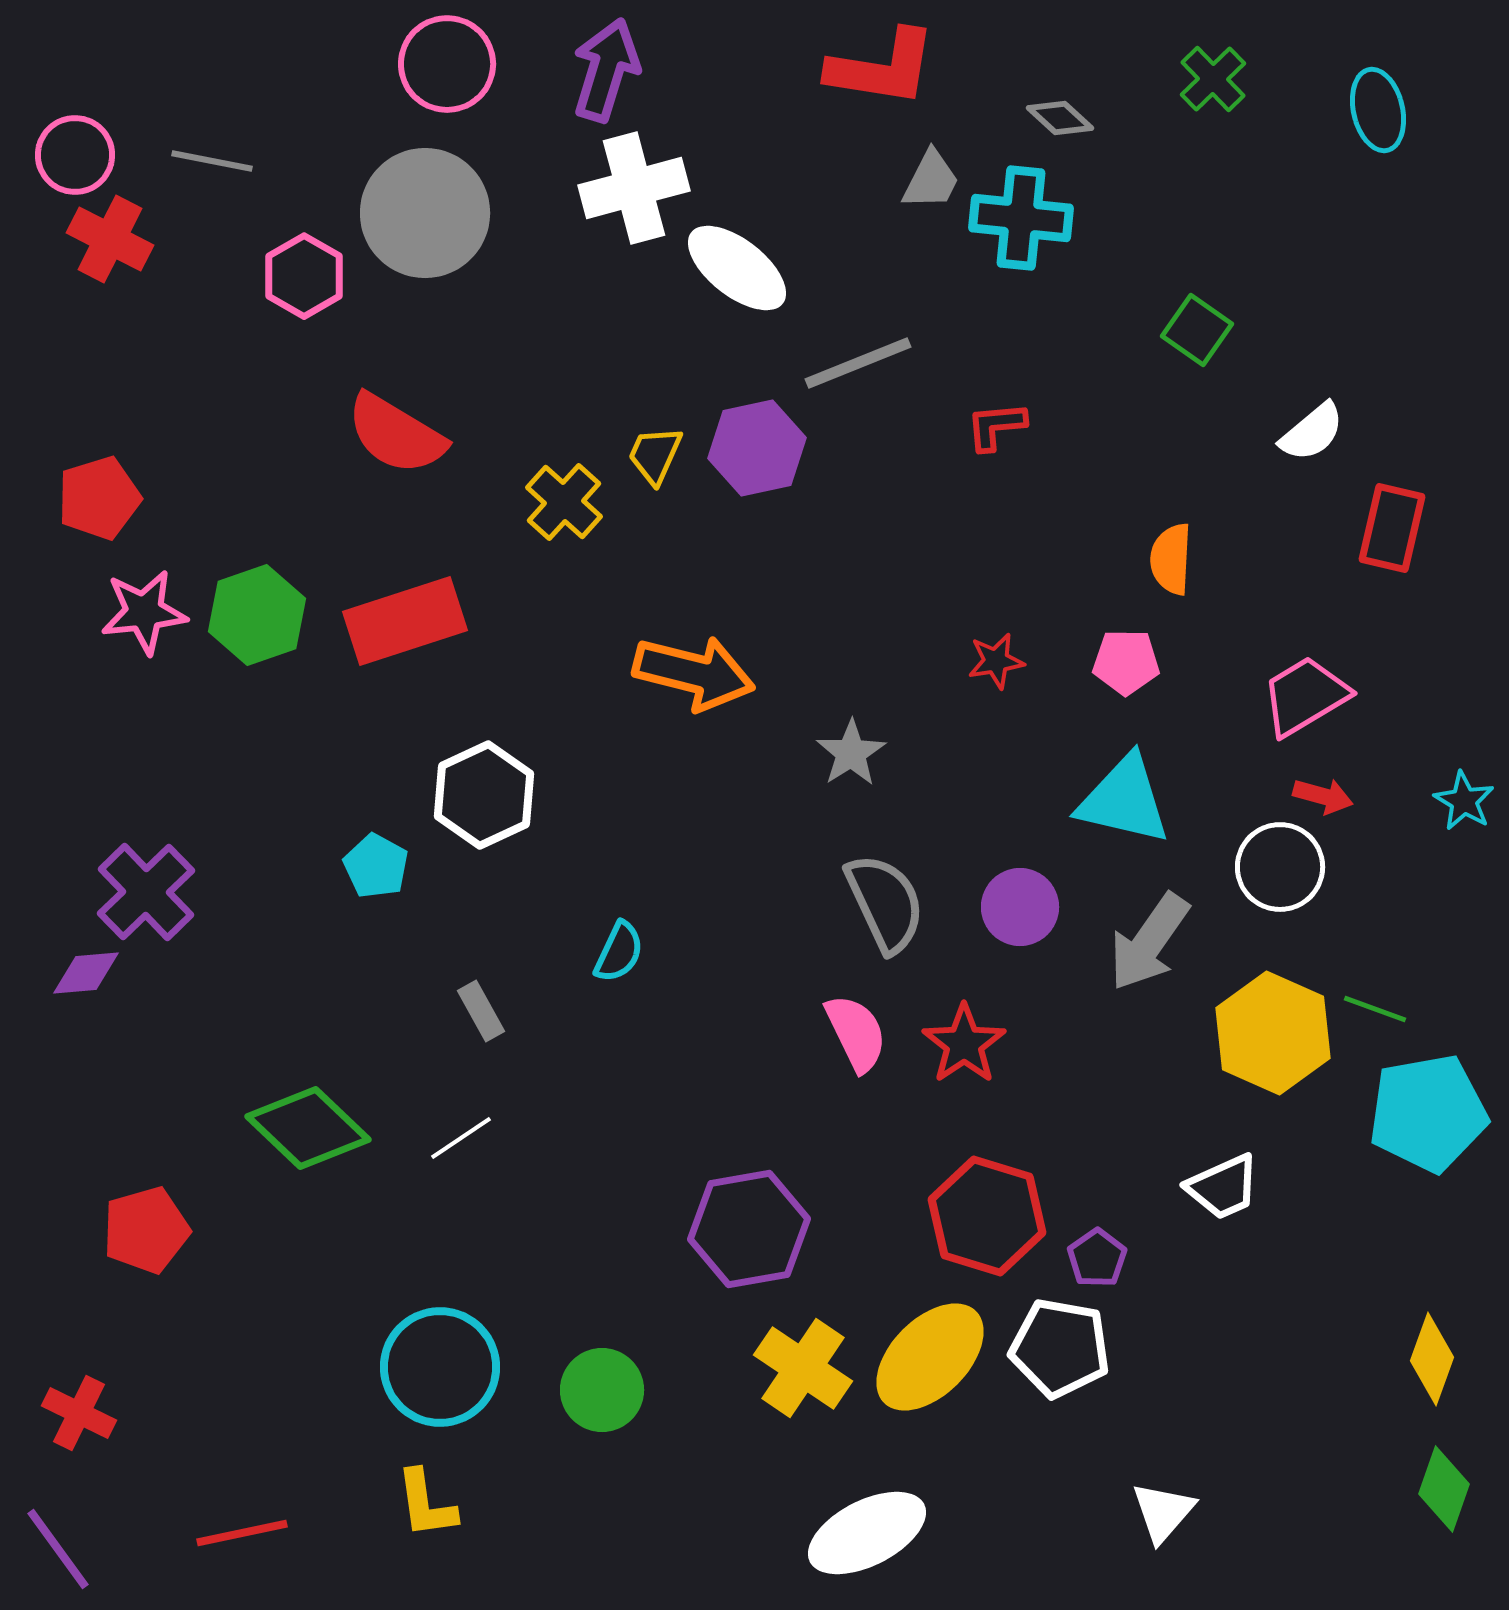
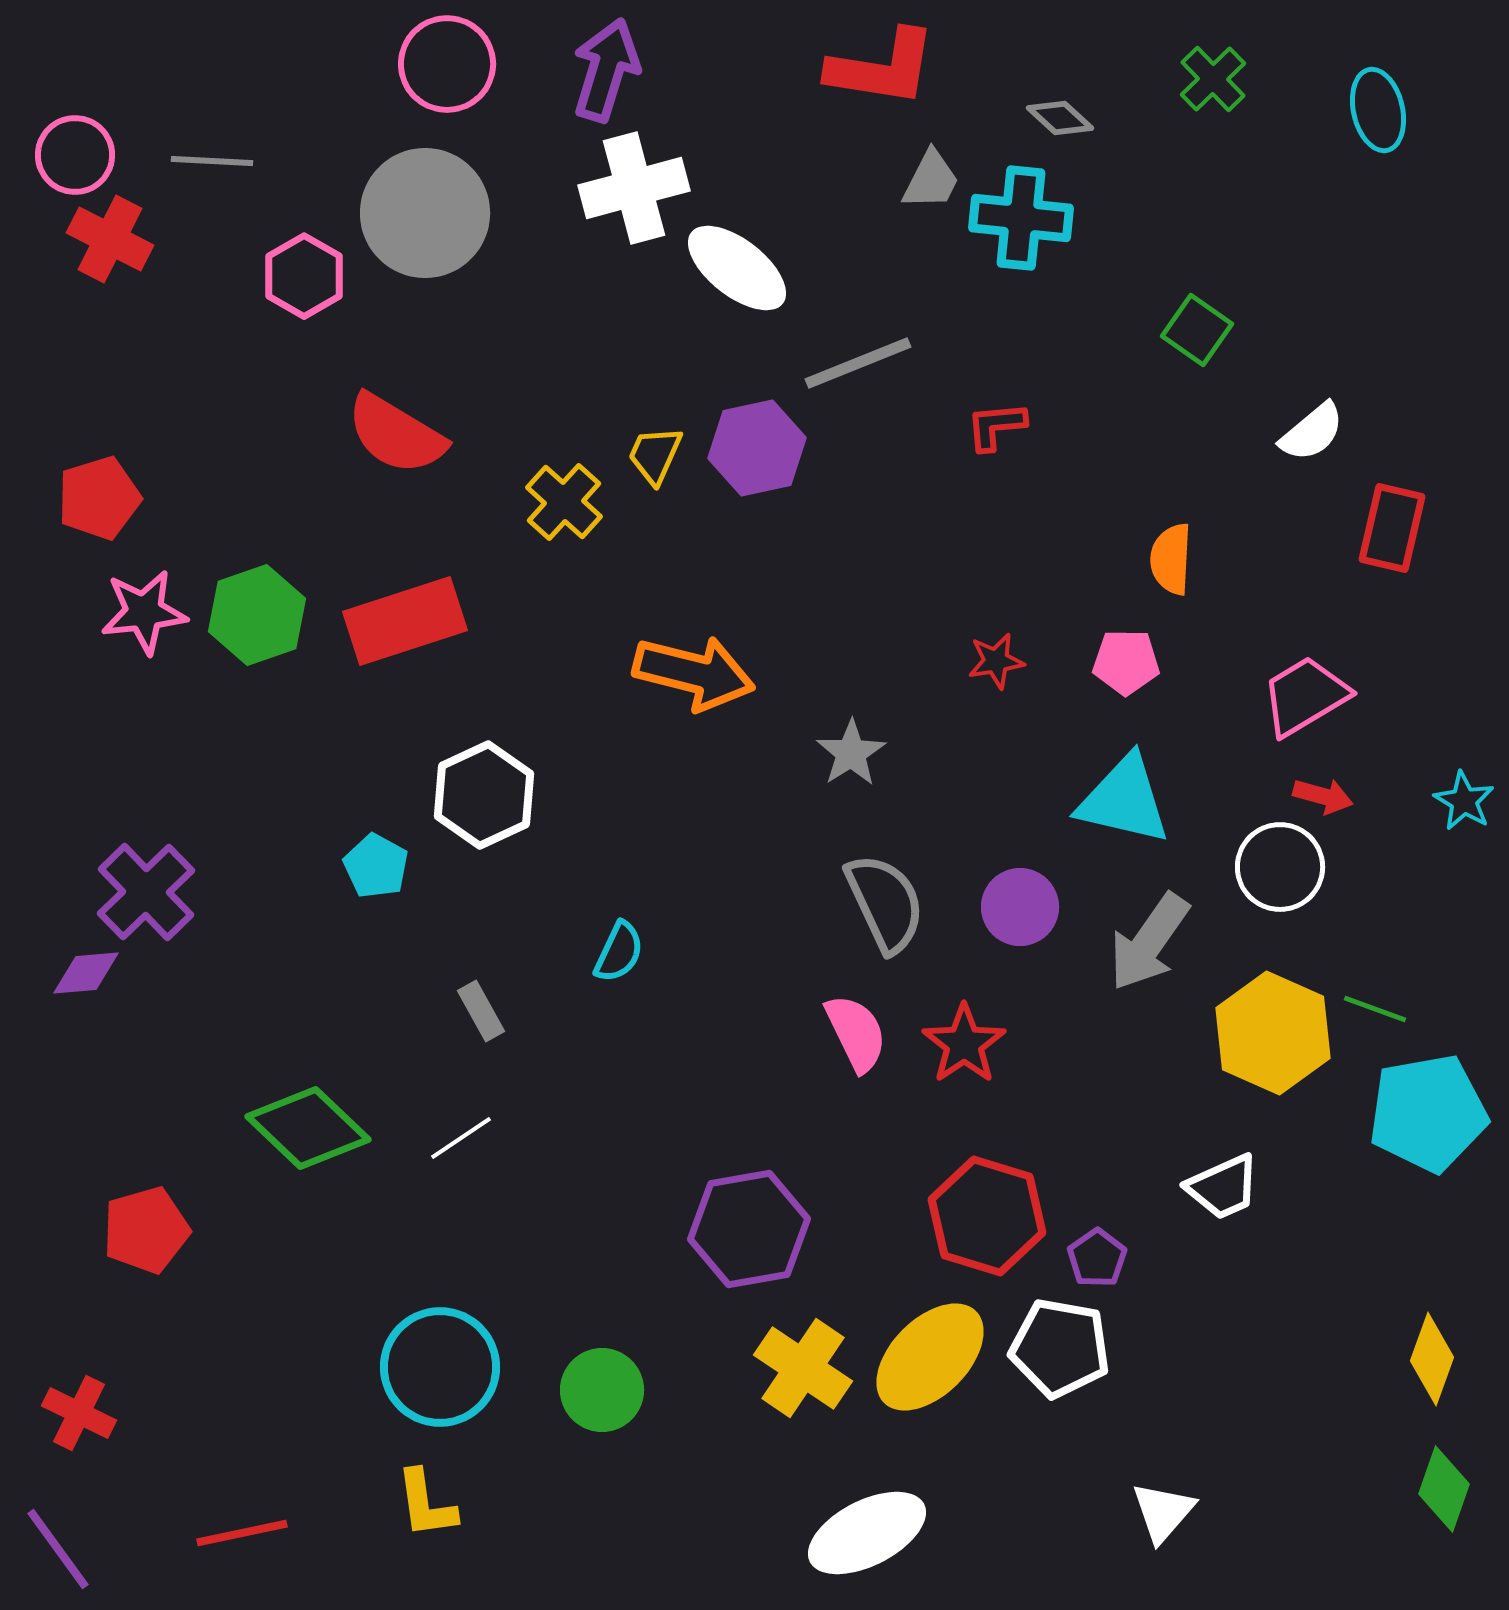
gray line at (212, 161): rotated 8 degrees counterclockwise
